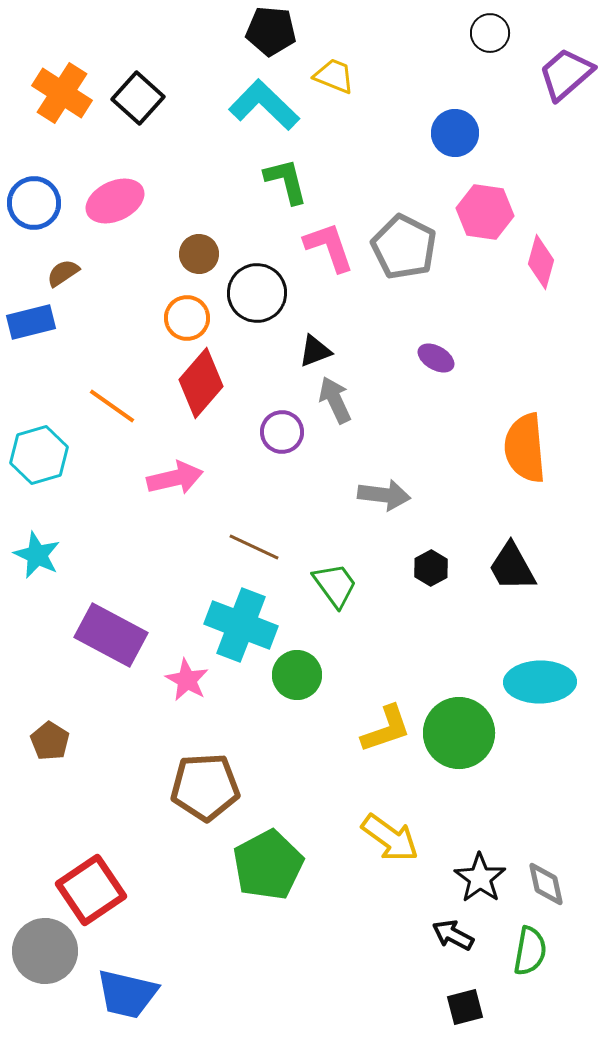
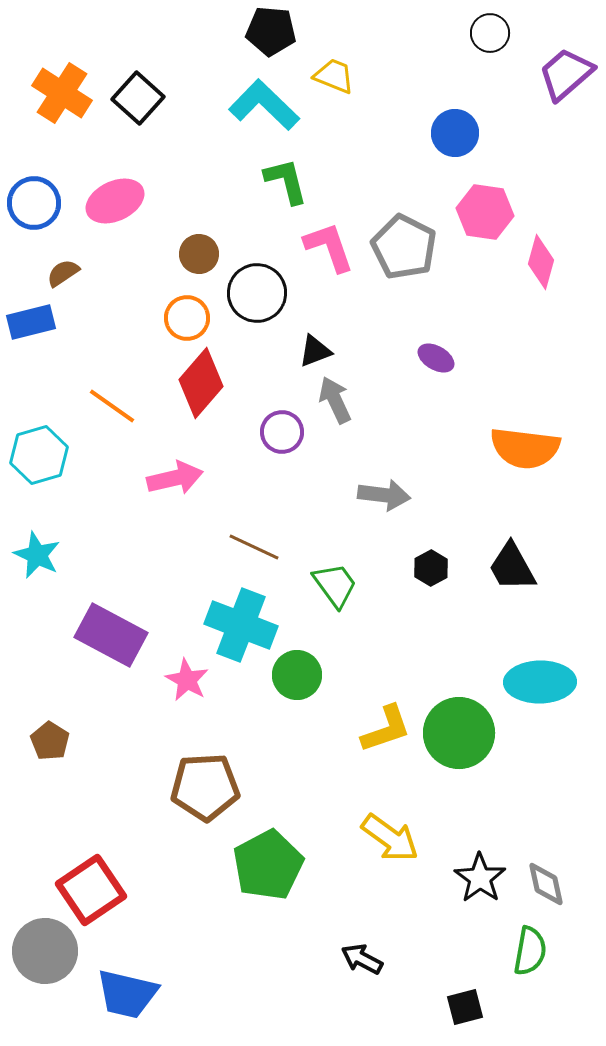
orange semicircle at (525, 448): rotated 78 degrees counterclockwise
black arrow at (453, 935): moved 91 px left, 24 px down
